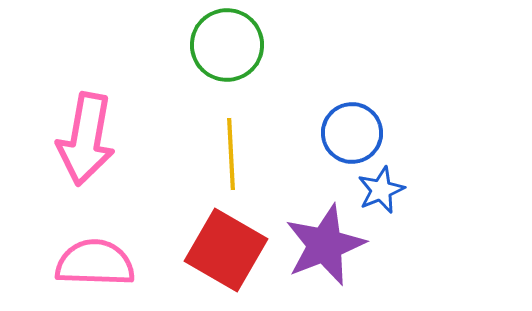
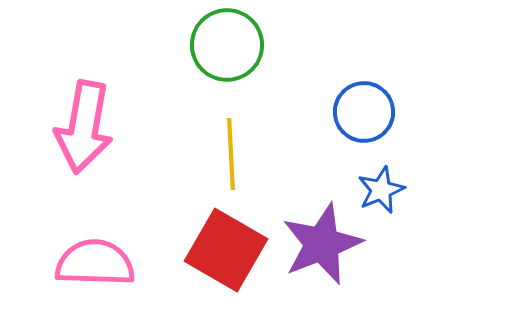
blue circle: moved 12 px right, 21 px up
pink arrow: moved 2 px left, 12 px up
purple star: moved 3 px left, 1 px up
